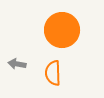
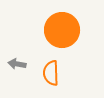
orange semicircle: moved 2 px left
